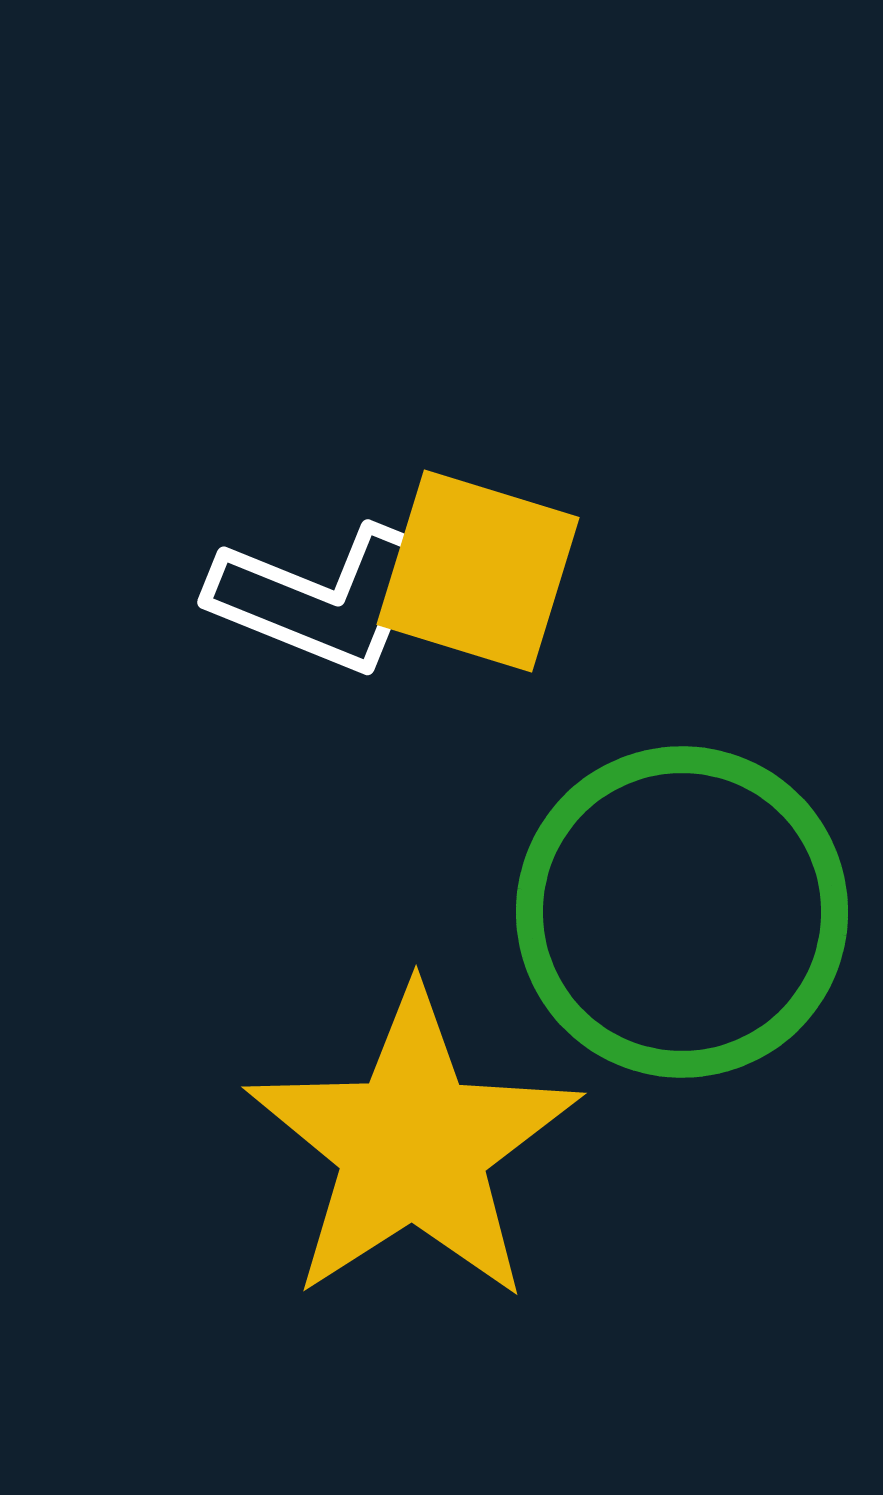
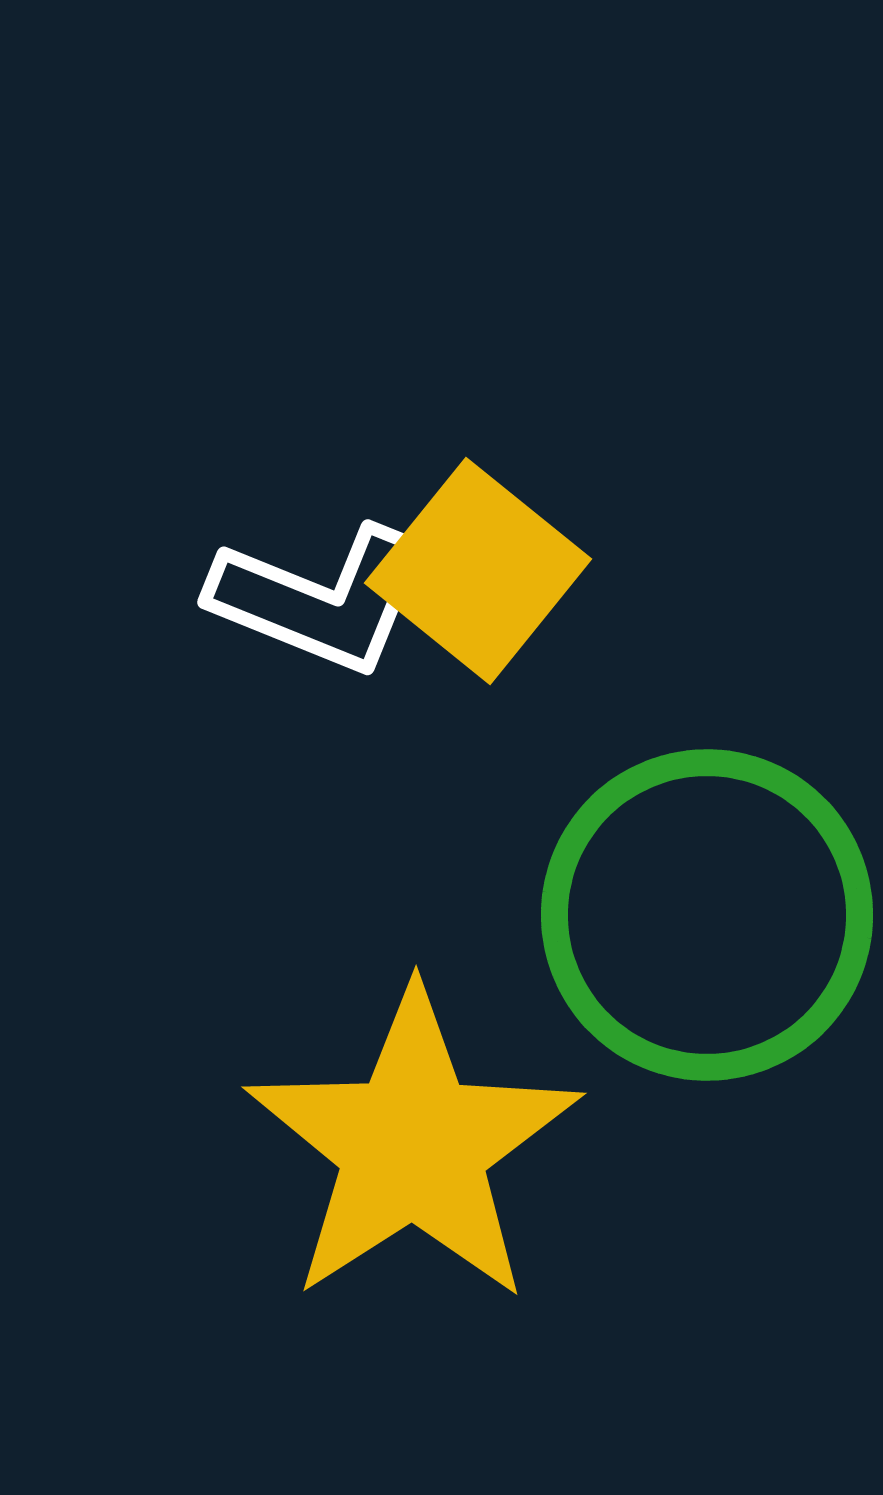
yellow square: rotated 22 degrees clockwise
green circle: moved 25 px right, 3 px down
